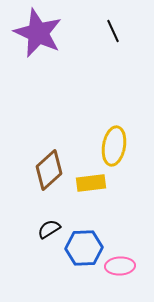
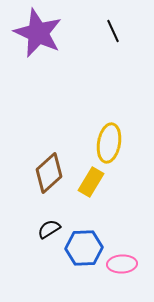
yellow ellipse: moved 5 px left, 3 px up
brown diamond: moved 3 px down
yellow rectangle: moved 1 px up; rotated 52 degrees counterclockwise
pink ellipse: moved 2 px right, 2 px up
